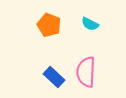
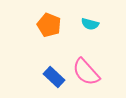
cyan semicircle: rotated 12 degrees counterclockwise
pink semicircle: rotated 44 degrees counterclockwise
